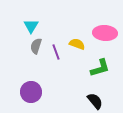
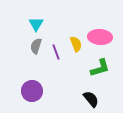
cyan triangle: moved 5 px right, 2 px up
pink ellipse: moved 5 px left, 4 px down
yellow semicircle: moved 1 px left; rotated 49 degrees clockwise
purple circle: moved 1 px right, 1 px up
black semicircle: moved 4 px left, 2 px up
